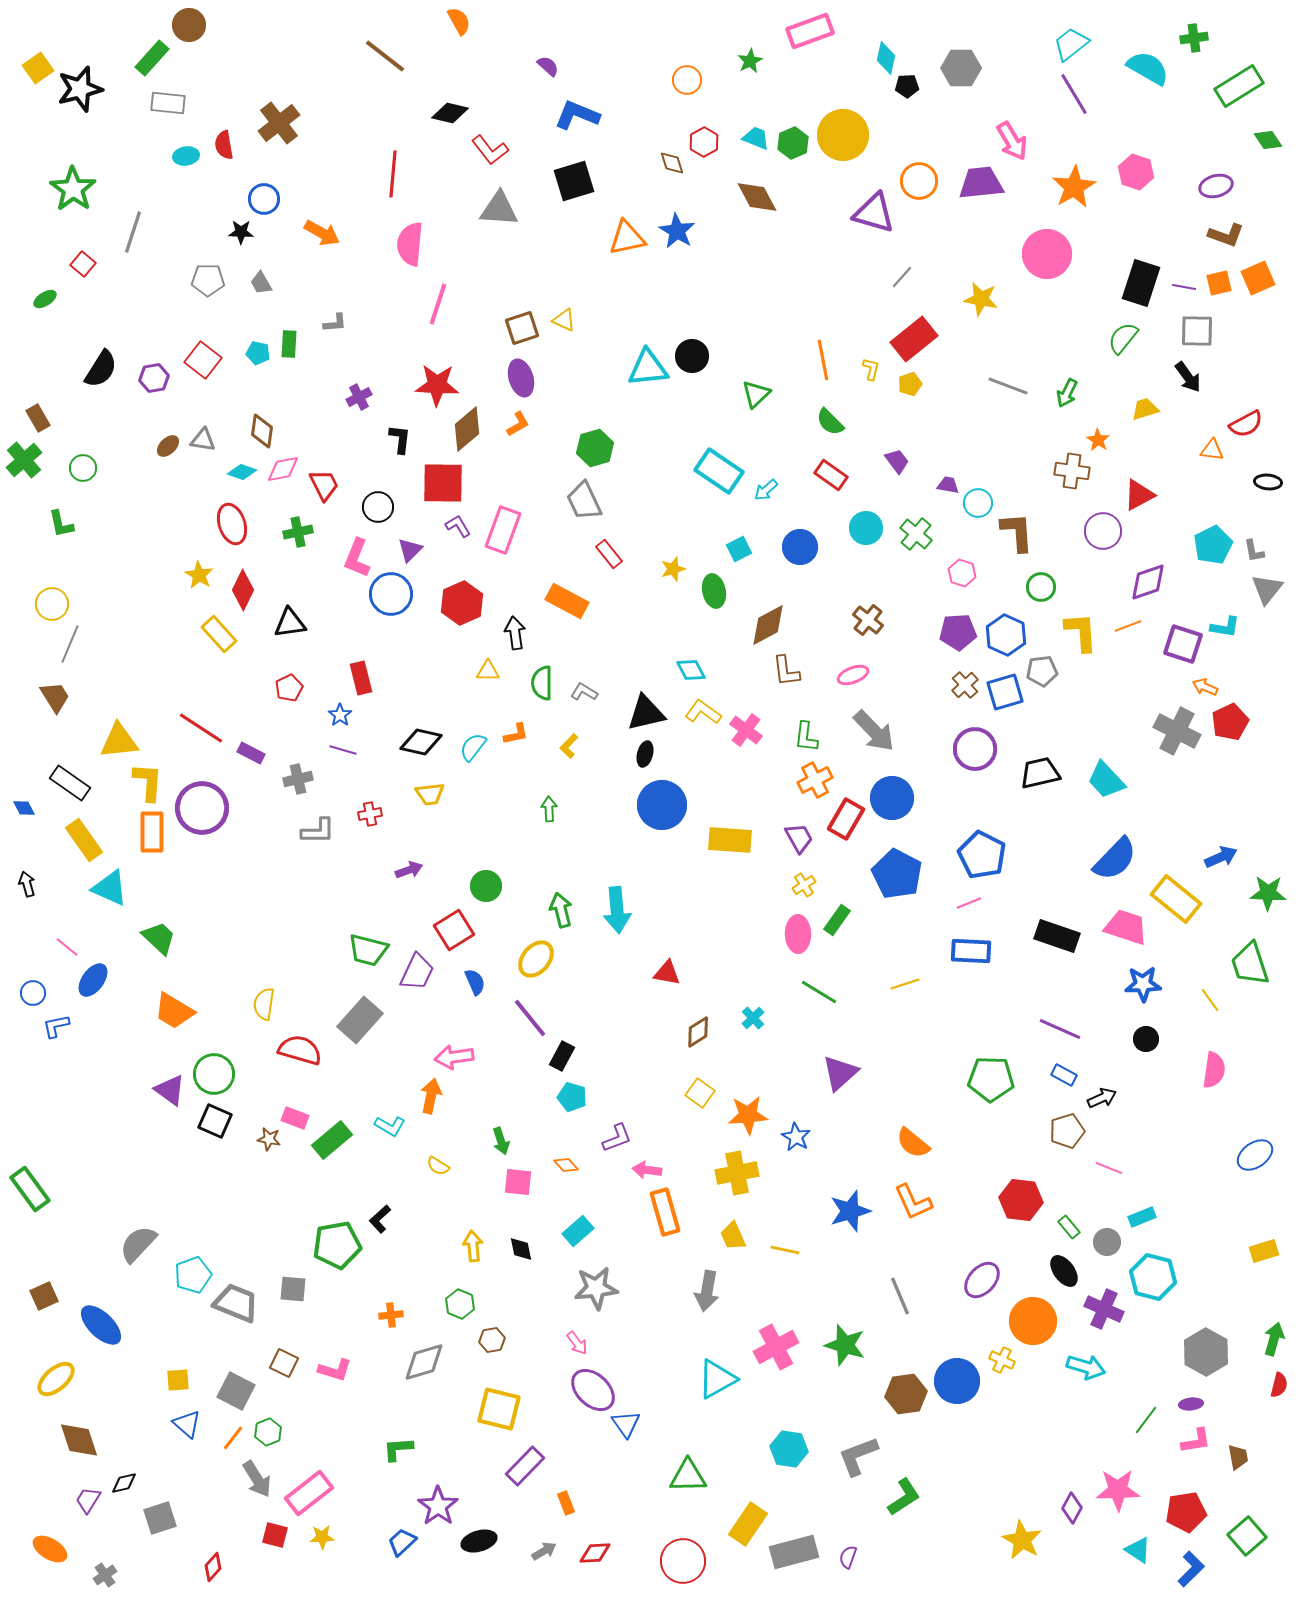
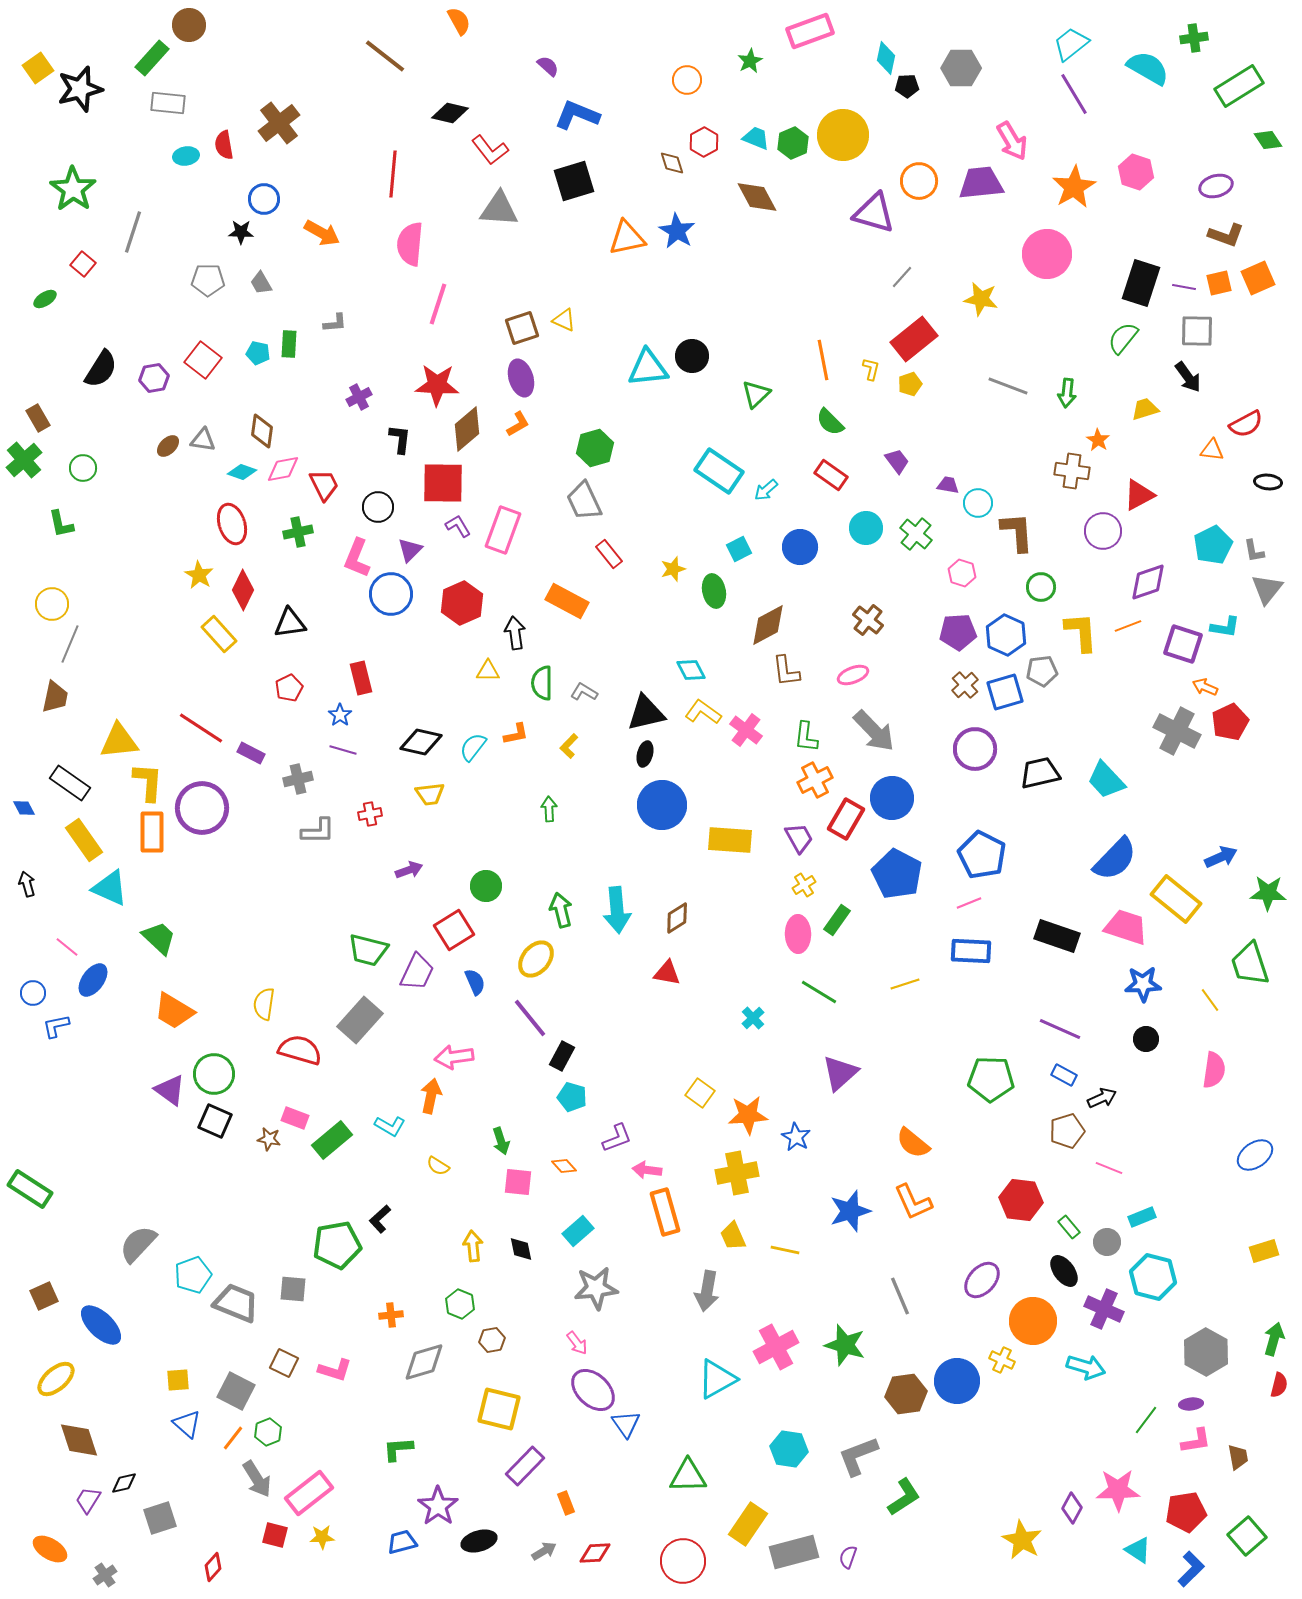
green arrow at (1067, 393): rotated 20 degrees counterclockwise
brown trapezoid at (55, 697): rotated 44 degrees clockwise
brown diamond at (698, 1032): moved 21 px left, 114 px up
orange diamond at (566, 1165): moved 2 px left, 1 px down
green rectangle at (30, 1189): rotated 21 degrees counterclockwise
blue trapezoid at (402, 1542): rotated 28 degrees clockwise
